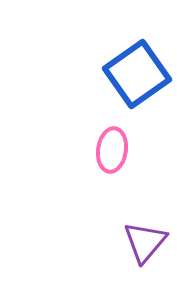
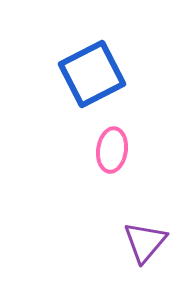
blue square: moved 45 px left; rotated 8 degrees clockwise
